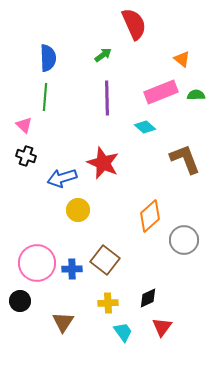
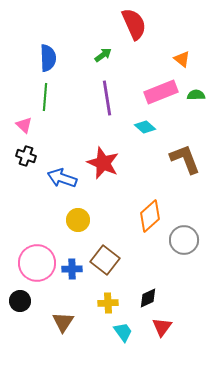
purple line: rotated 8 degrees counterclockwise
blue arrow: rotated 36 degrees clockwise
yellow circle: moved 10 px down
